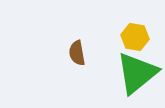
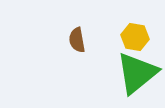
brown semicircle: moved 13 px up
